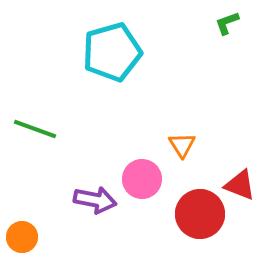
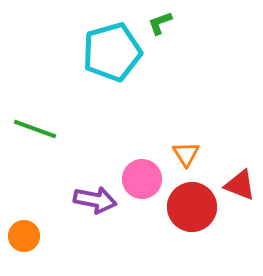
green L-shape: moved 67 px left
orange triangle: moved 4 px right, 9 px down
red circle: moved 8 px left, 7 px up
orange circle: moved 2 px right, 1 px up
